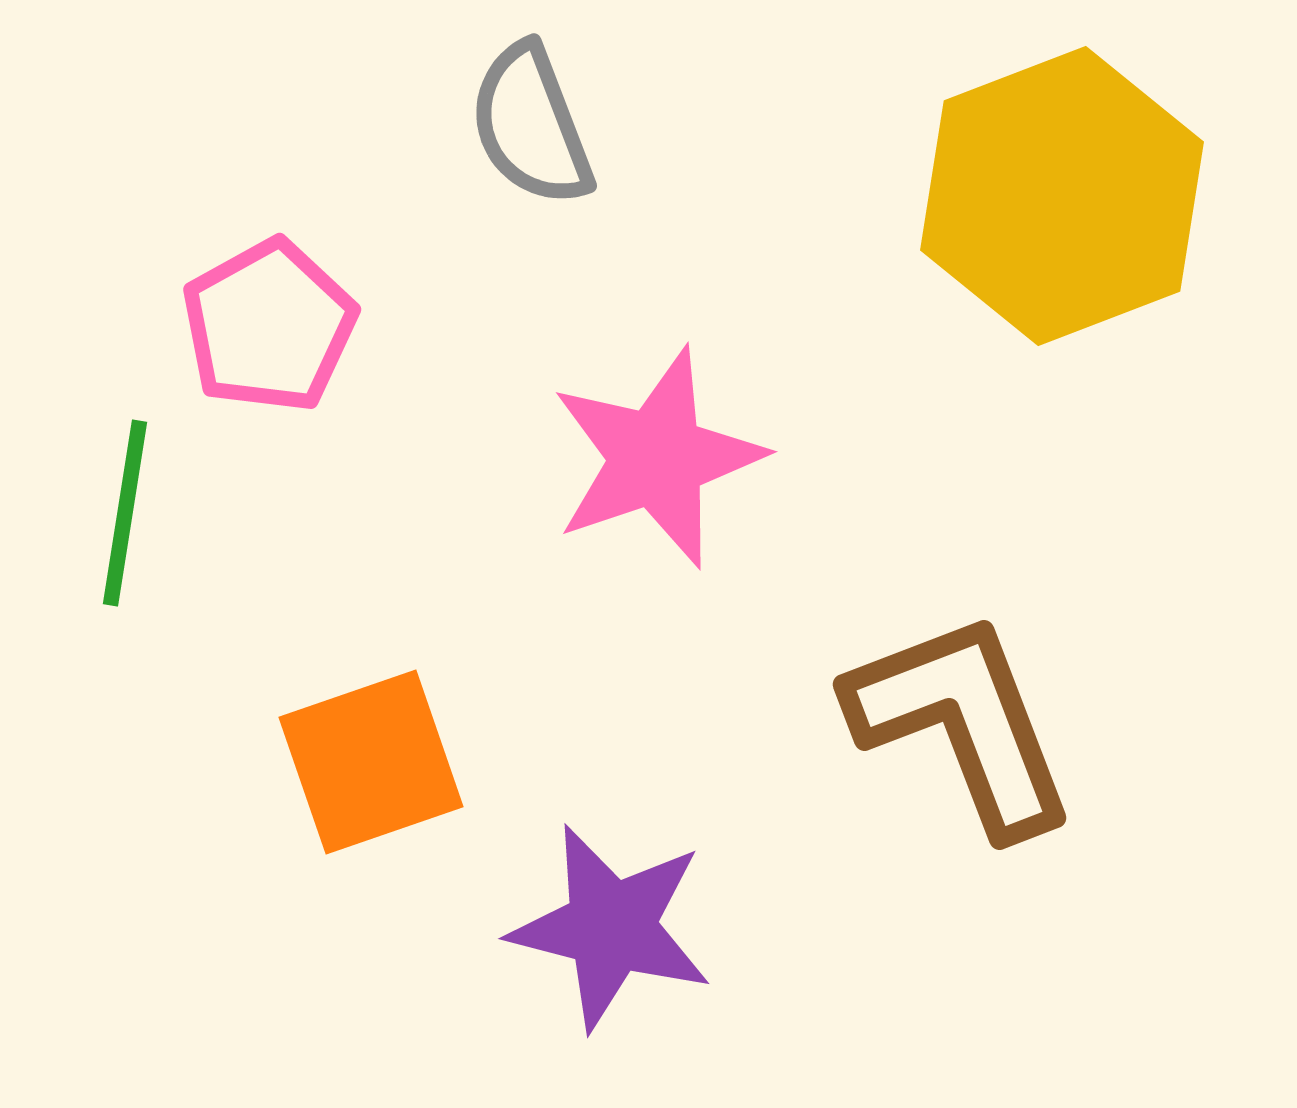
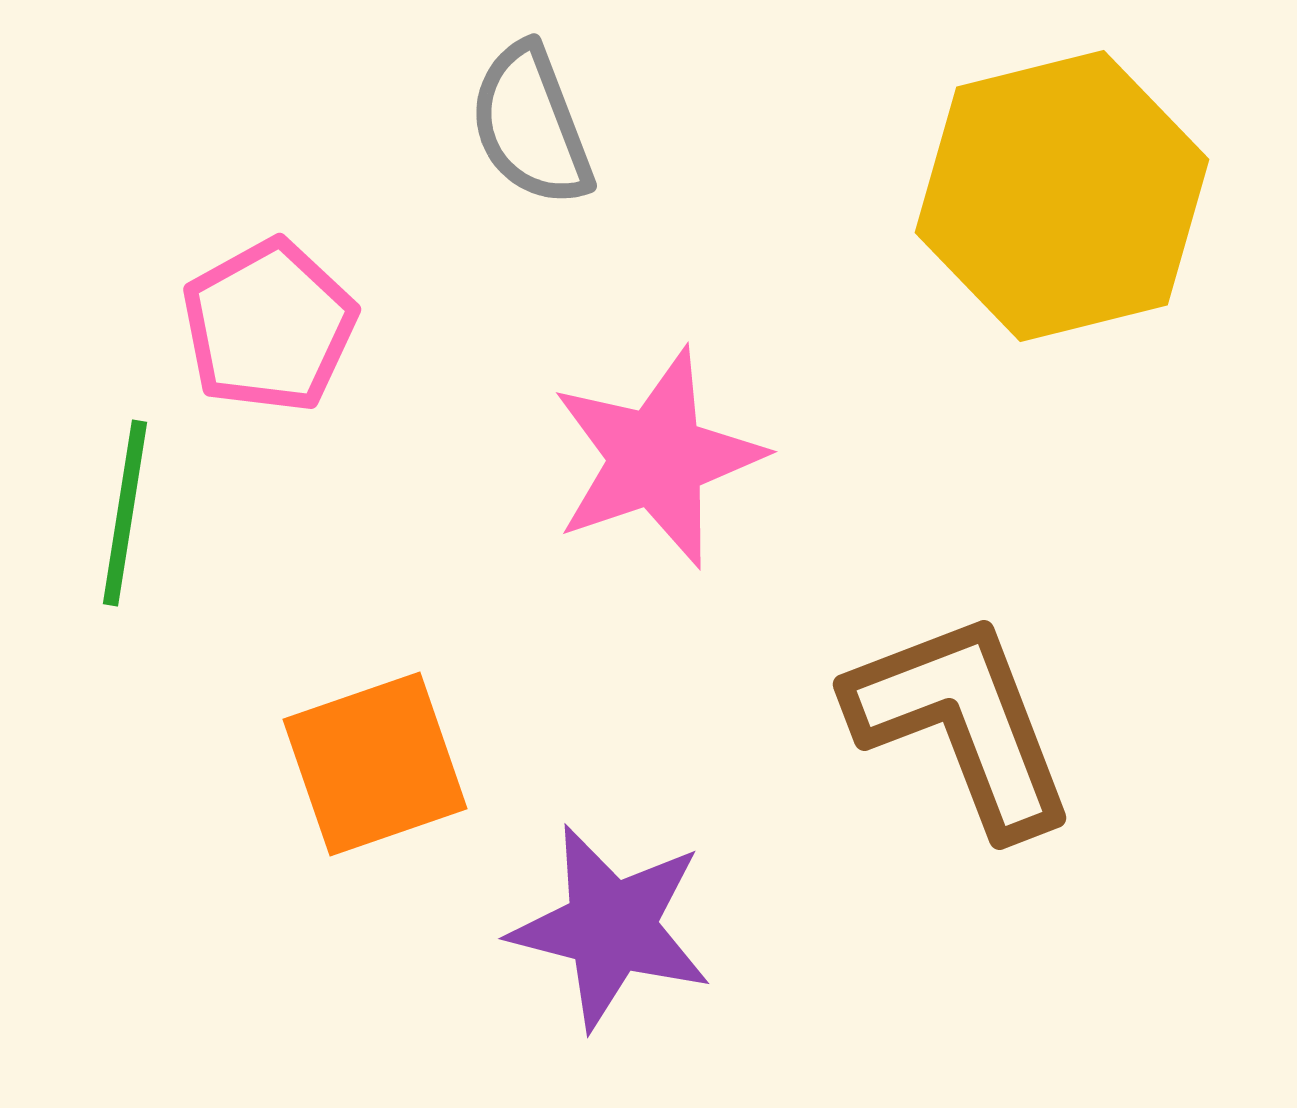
yellow hexagon: rotated 7 degrees clockwise
orange square: moved 4 px right, 2 px down
